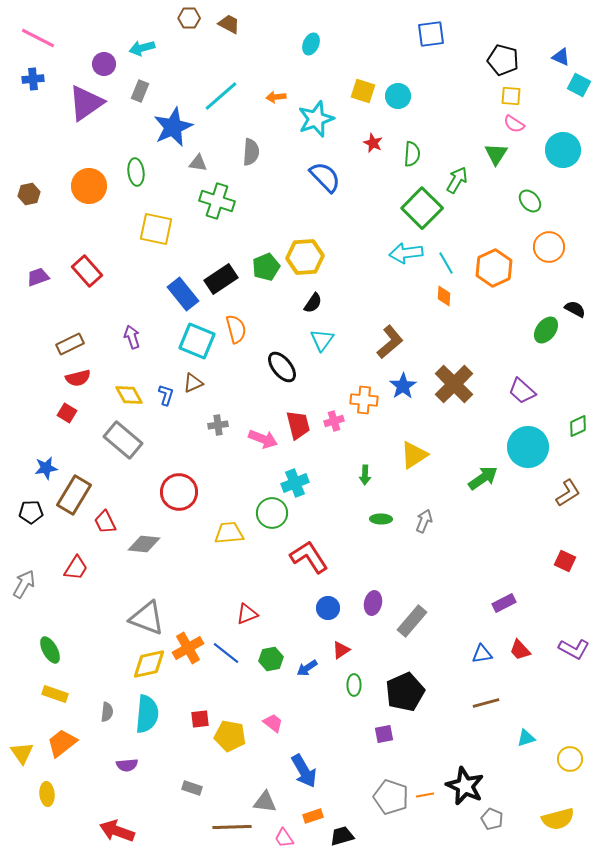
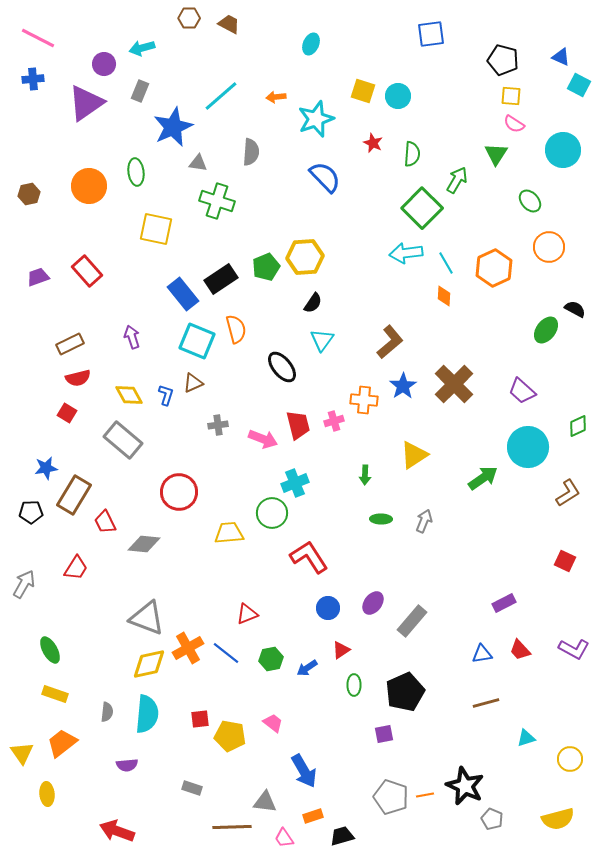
purple ellipse at (373, 603): rotated 25 degrees clockwise
